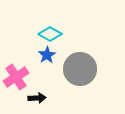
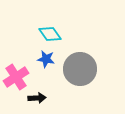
cyan diamond: rotated 25 degrees clockwise
blue star: moved 1 px left, 4 px down; rotated 30 degrees counterclockwise
